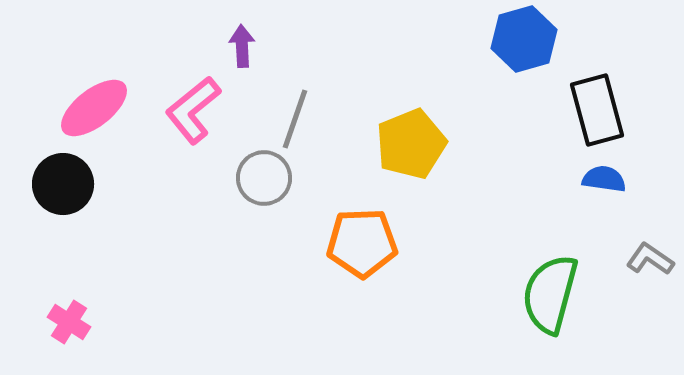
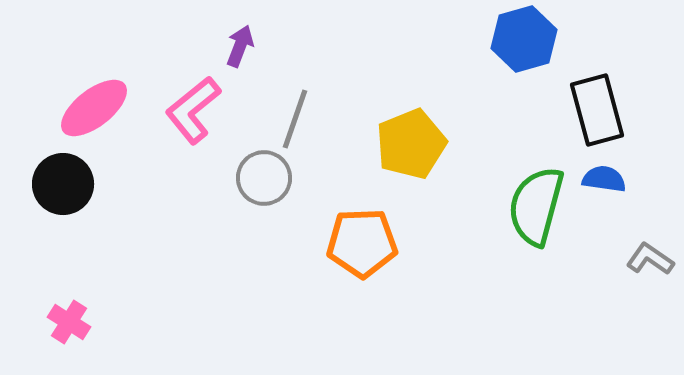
purple arrow: moved 2 px left; rotated 24 degrees clockwise
green semicircle: moved 14 px left, 88 px up
